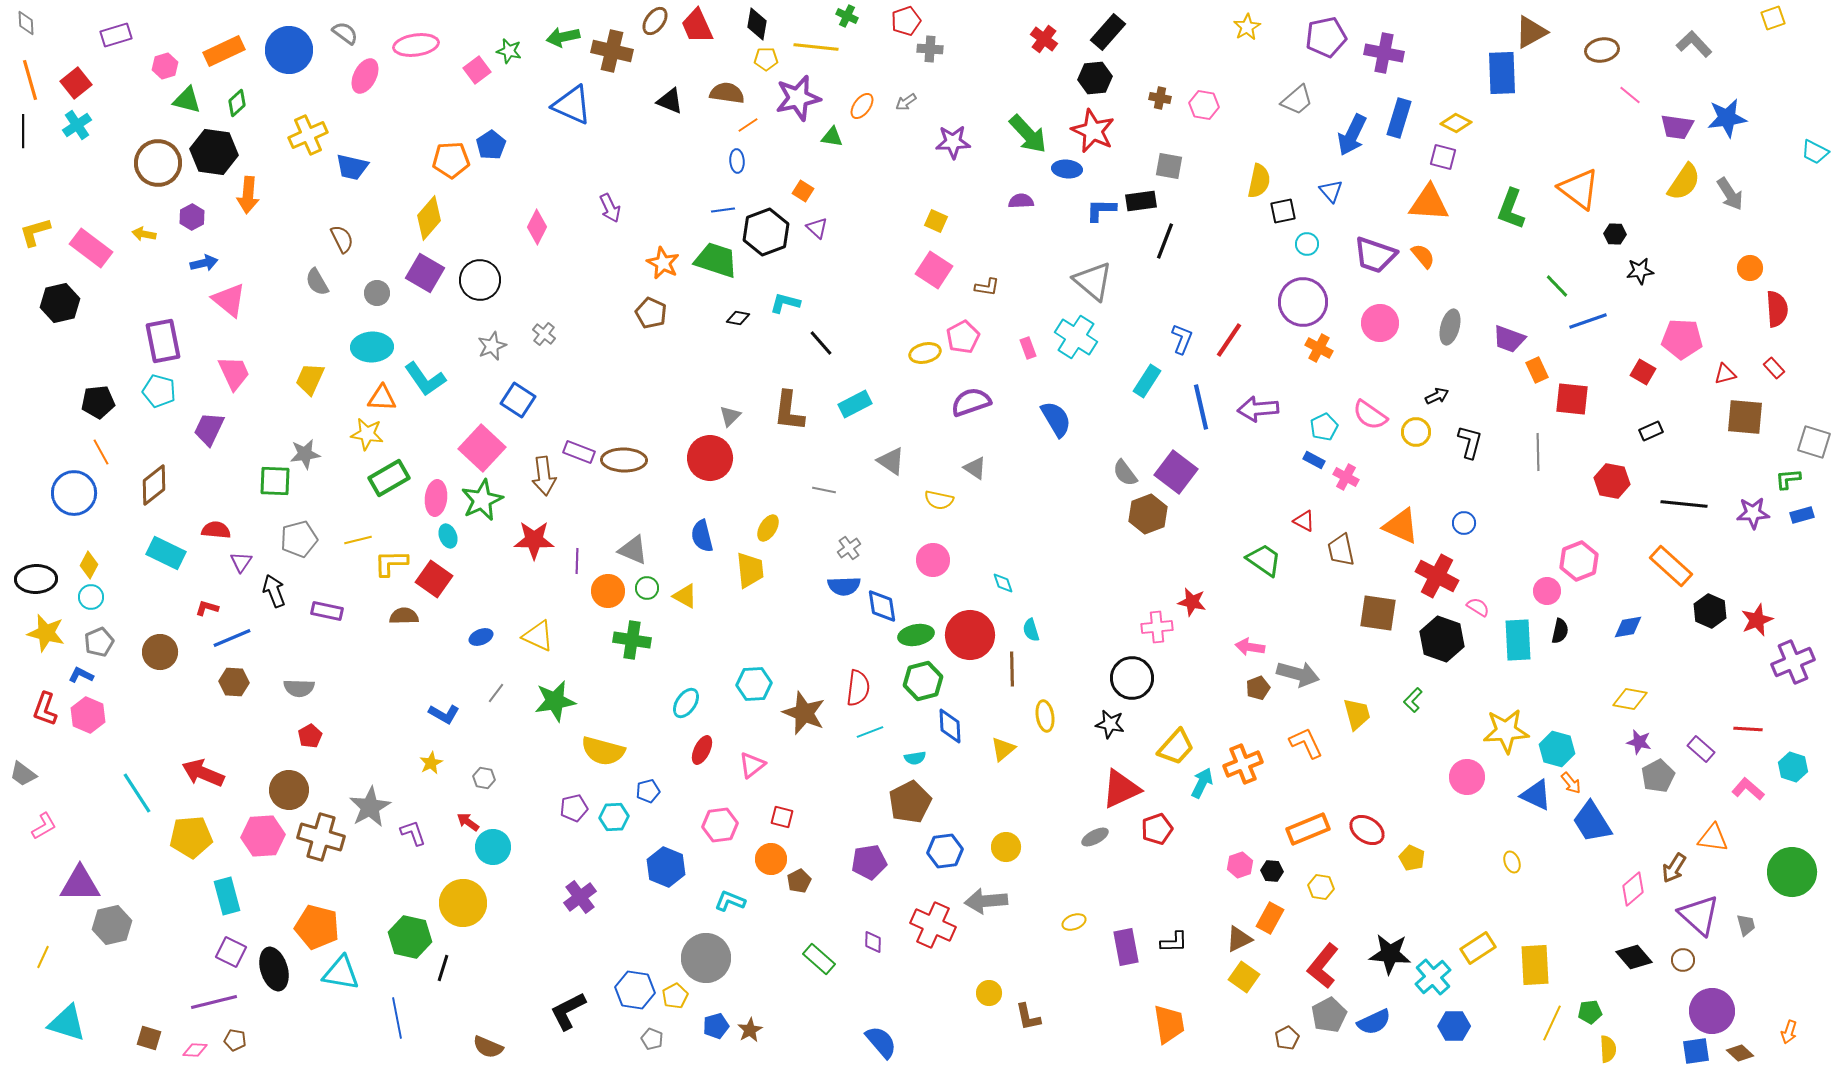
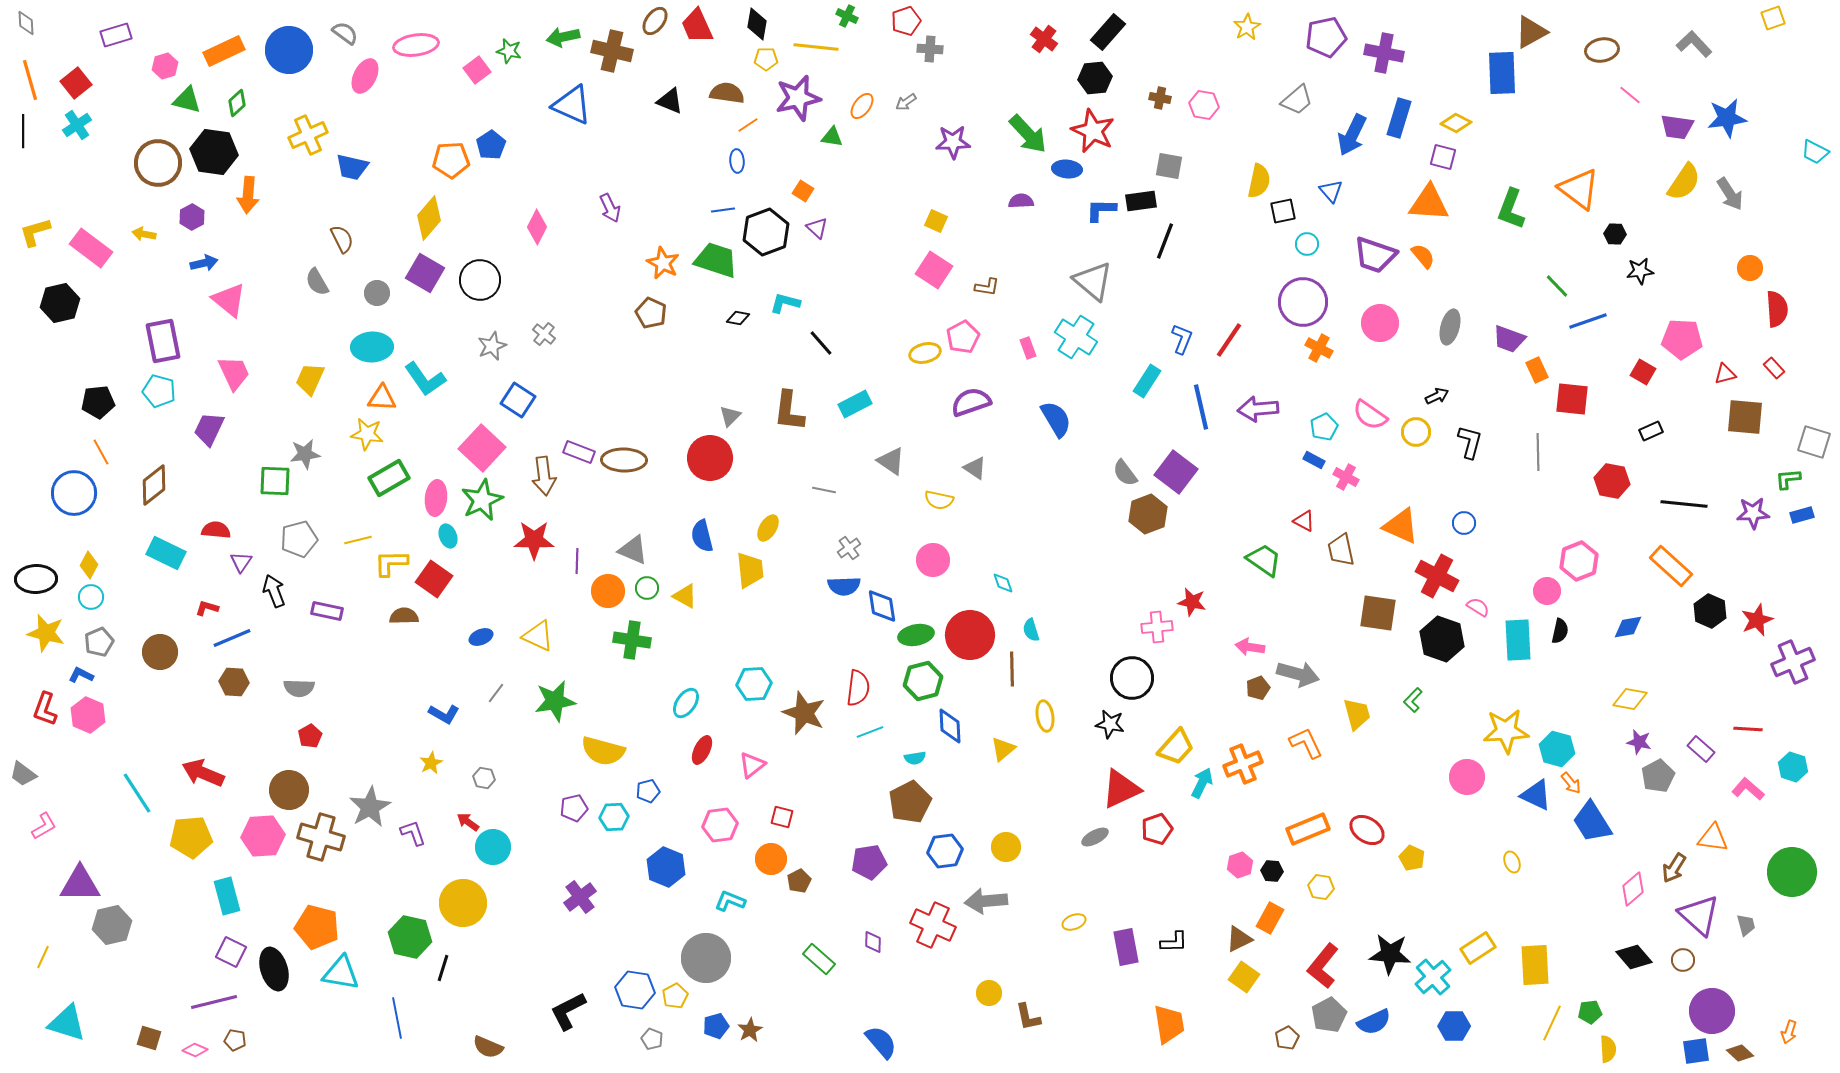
pink diamond at (195, 1050): rotated 20 degrees clockwise
